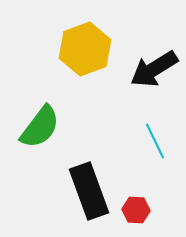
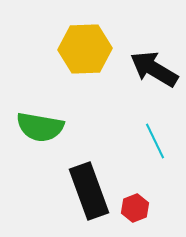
yellow hexagon: rotated 18 degrees clockwise
black arrow: rotated 63 degrees clockwise
green semicircle: rotated 63 degrees clockwise
red hexagon: moved 1 px left, 2 px up; rotated 24 degrees counterclockwise
